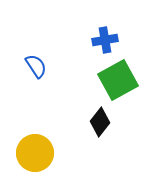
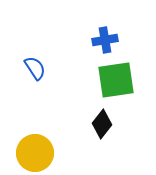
blue semicircle: moved 1 px left, 2 px down
green square: moved 2 px left; rotated 21 degrees clockwise
black diamond: moved 2 px right, 2 px down
